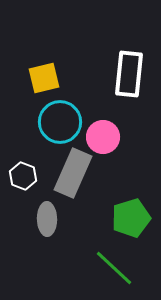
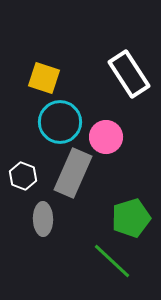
white rectangle: rotated 39 degrees counterclockwise
yellow square: rotated 32 degrees clockwise
pink circle: moved 3 px right
gray ellipse: moved 4 px left
green line: moved 2 px left, 7 px up
